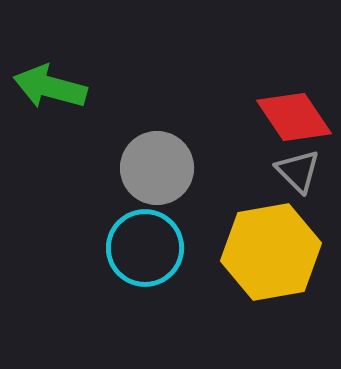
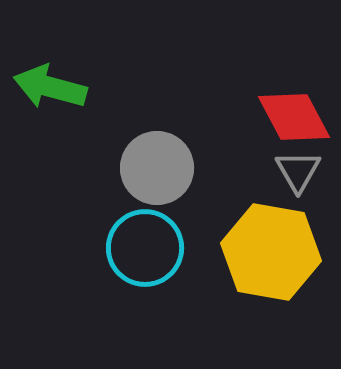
red diamond: rotated 6 degrees clockwise
gray triangle: rotated 15 degrees clockwise
yellow hexagon: rotated 20 degrees clockwise
